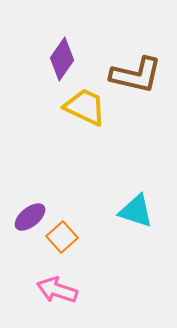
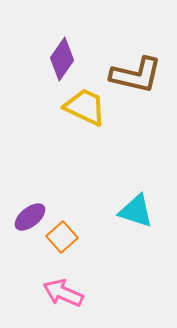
pink arrow: moved 6 px right, 3 px down; rotated 6 degrees clockwise
